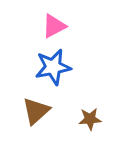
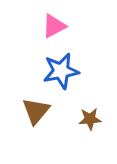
blue star: moved 8 px right, 4 px down
brown triangle: rotated 8 degrees counterclockwise
